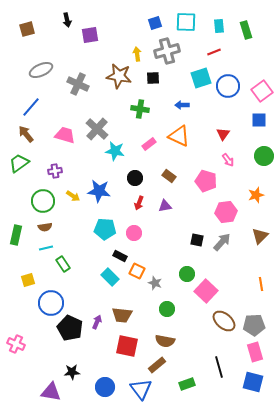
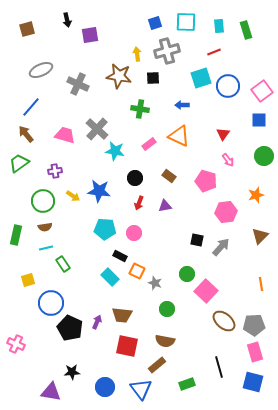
gray arrow at (222, 242): moved 1 px left, 5 px down
